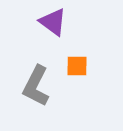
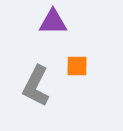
purple triangle: rotated 36 degrees counterclockwise
